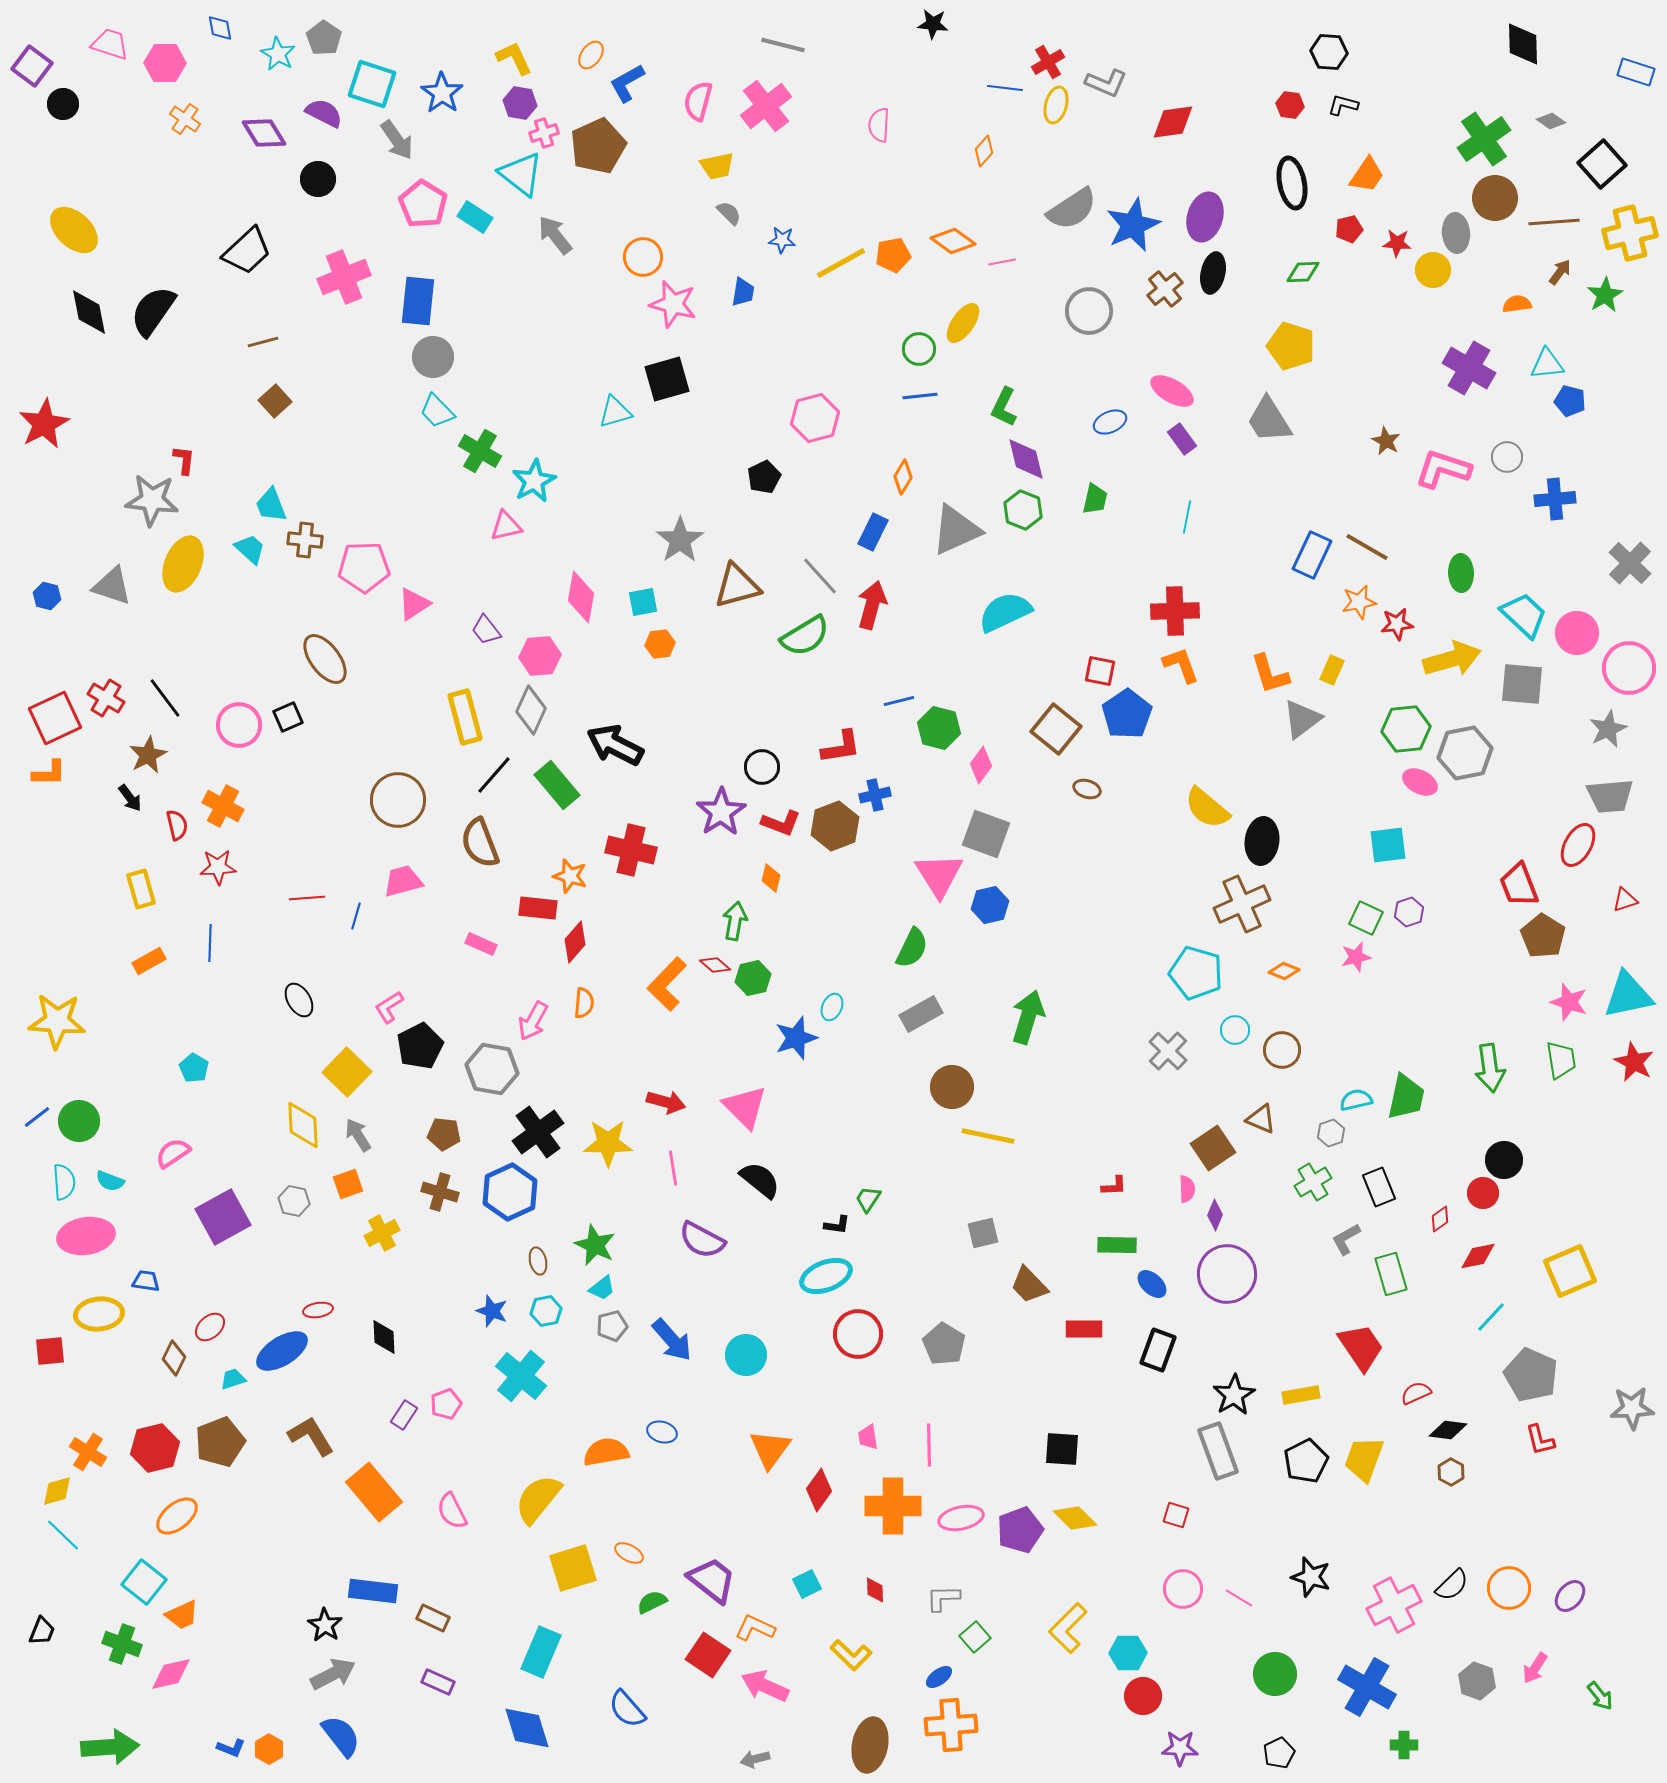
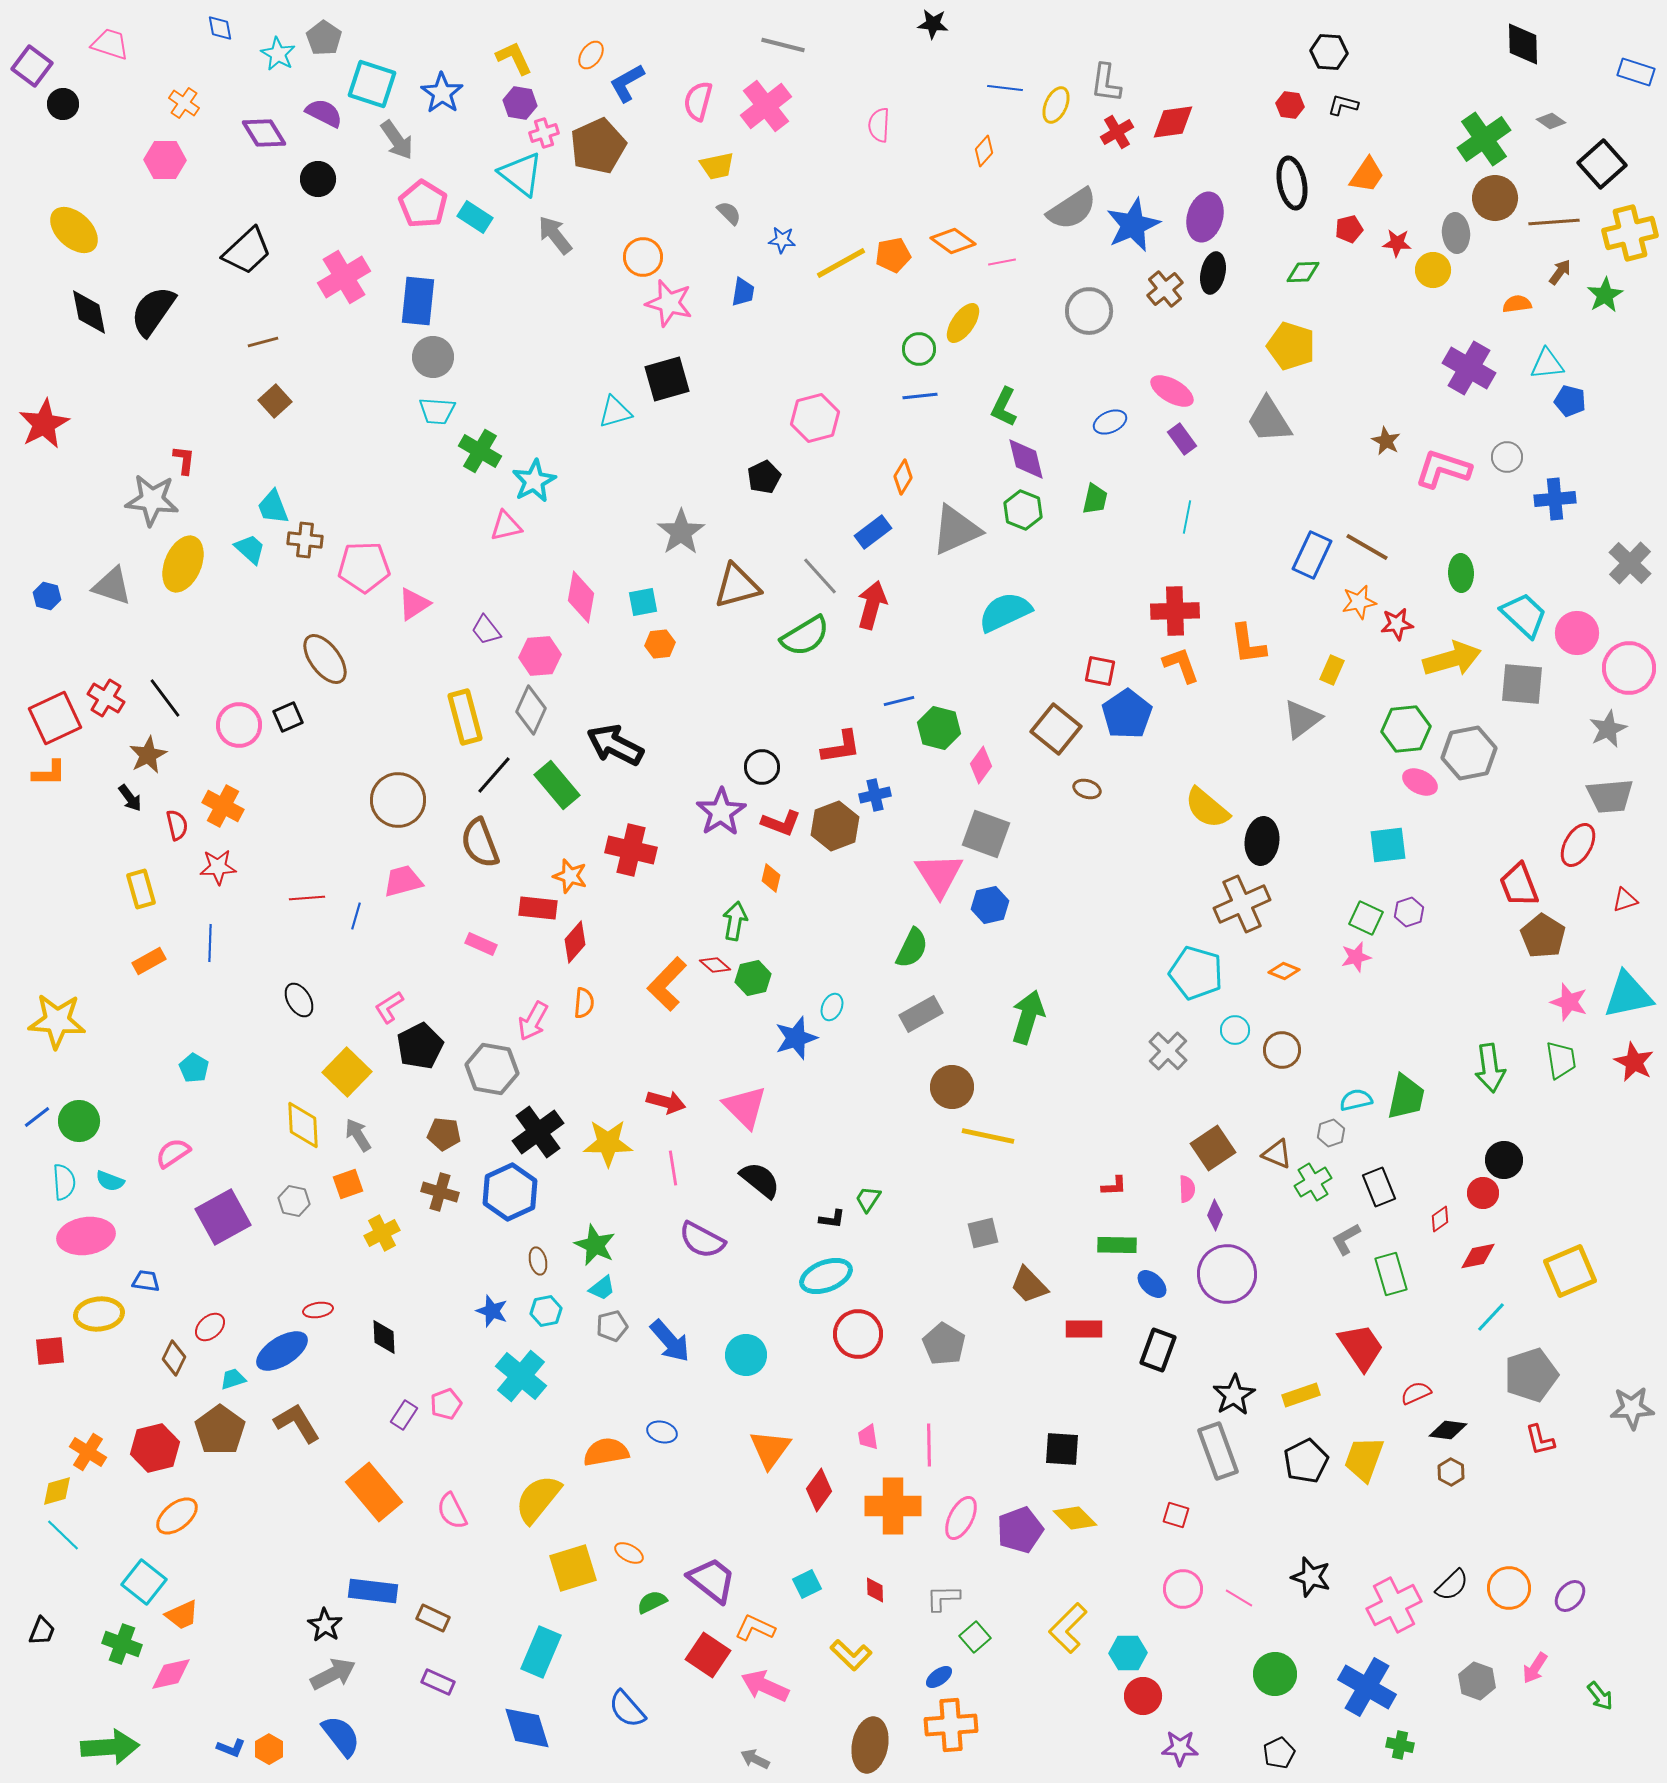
red cross at (1048, 62): moved 69 px right, 70 px down
pink hexagon at (165, 63): moved 97 px down
gray L-shape at (1106, 83): rotated 75 degrees clockwise
yellow ellipse at (1056, 105): rotated 9 degrees clockwise
orange cross at (185, 119): moved 1 px left, 16 px up
pink cross at (344, 277): rotated 9 degrees counterclockwise
pink star at (673, 304): moved 4 px left, 1 px up
cyan trapezoid at (437, 411): rotated 42 degrees counterclockwise
cyan trapezoid at (271, 505): moved 2 px right, 2 px down
blue rectangle at (873, 532): rotated 27 degrees clockwise
gray star at (680, 540): moved 1 px right, 8 px up
orange L-shape at (1270, 674): moved 22 px left, 30 px up; rotated 9 degrees clockwise
gray hexagon at (1465, 753): moved 4 px right
brown triangle at (1261, 1119): moved 16 px right, 35 px down
black L-shape at (837, 1225): moved 5 px left, 6 px up
blue arrow at (672, 1340): moved 2 px left, 1 px down
gray pentagon at (1531, 1375): rotated 30 degrees clockwise
yellow rectangle at (1301, 1395): rotated 9 degrees counterclockwise
brown L-shape at (311, 1436): moved 14 px left, 13 px up
brown pentagon at (220, 1442): moved 12 px up; rotated 15 degrees counterclockwise
pink ellipse at (961, 1518): rotated 51 degrees counterclockwise
green cross at (1404, 1745): moved 4 px left; rotated 12 degrees clockwise
gray arrow at (755, 1759): rotated 40 degrees clockwise
